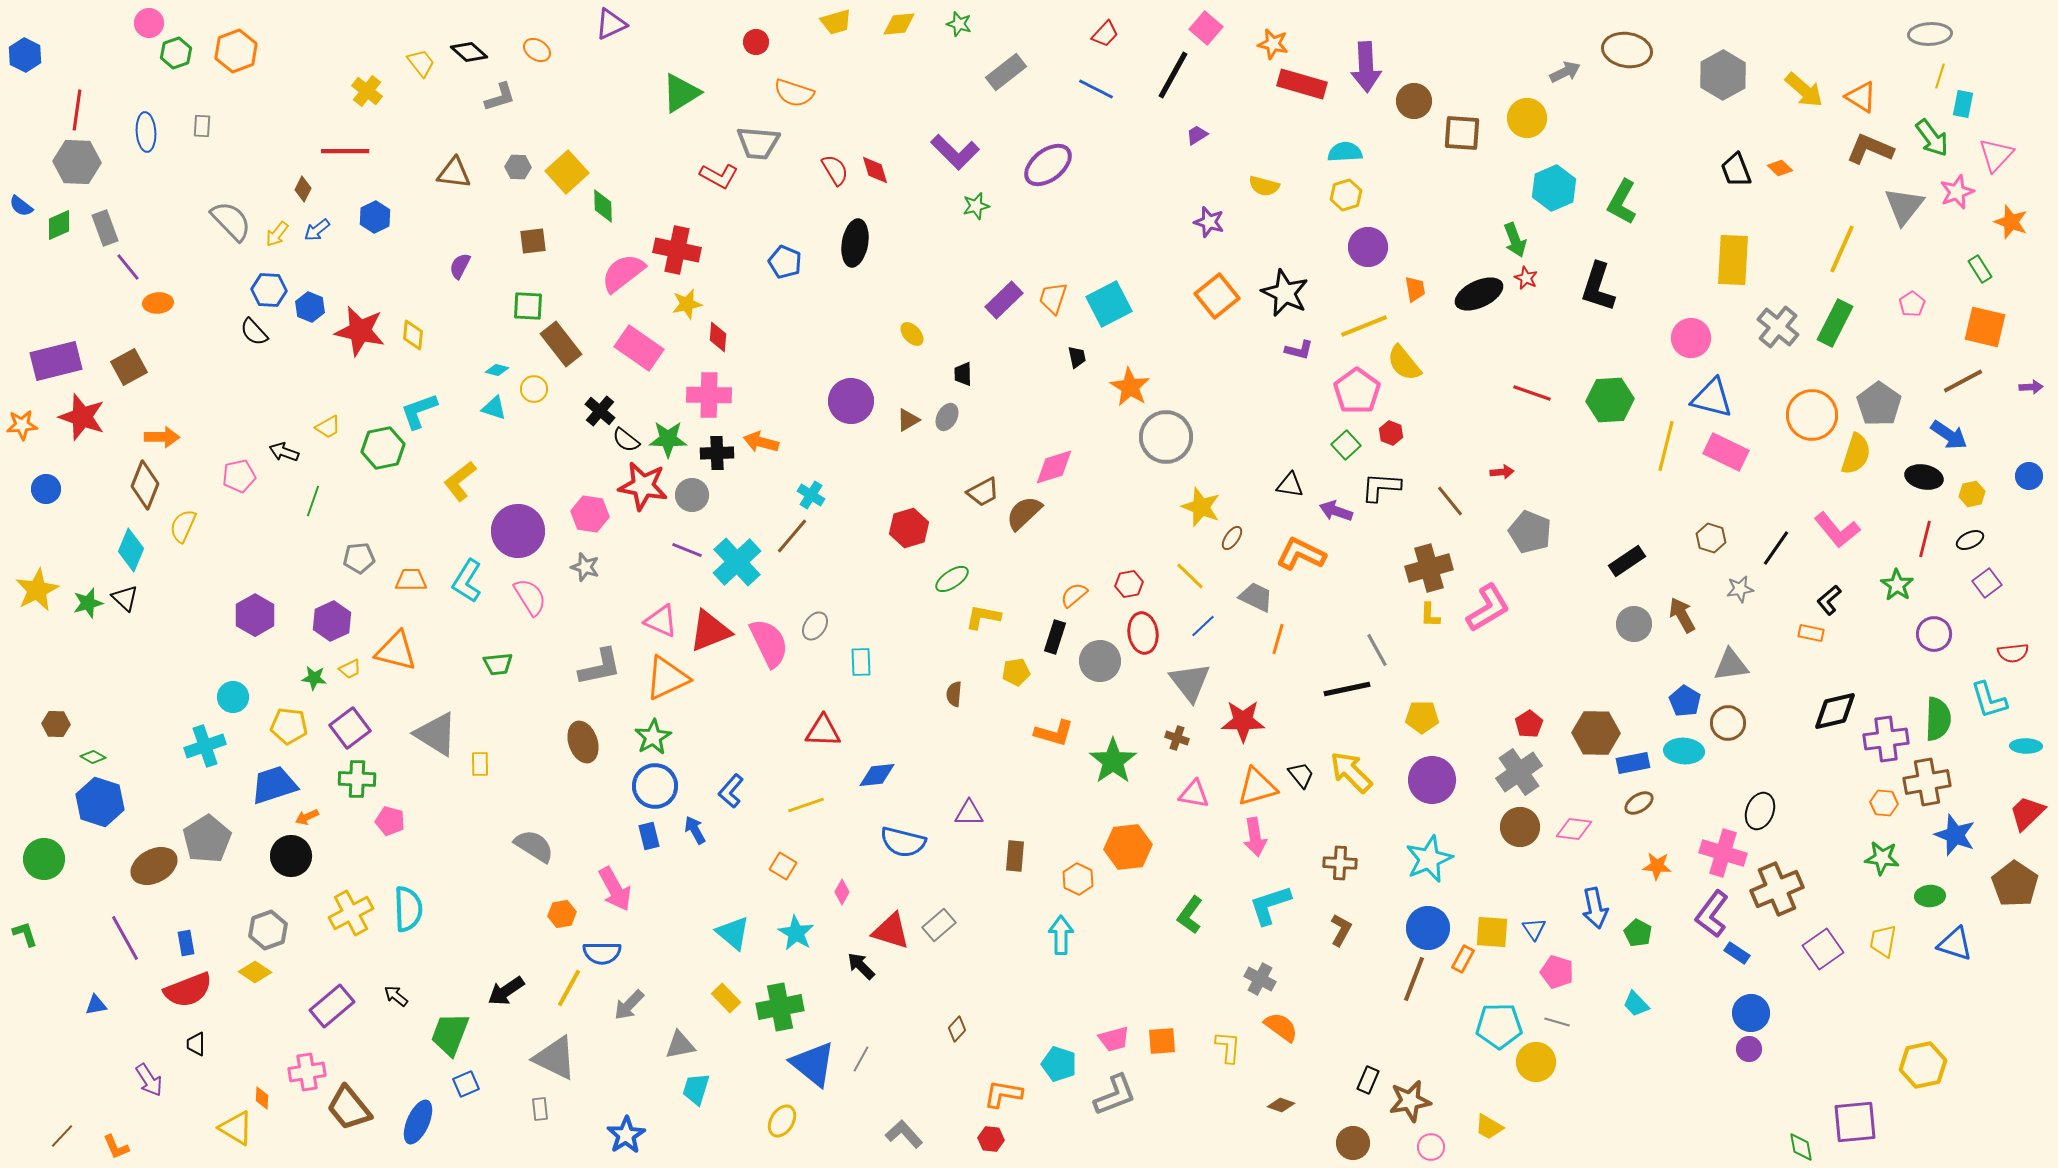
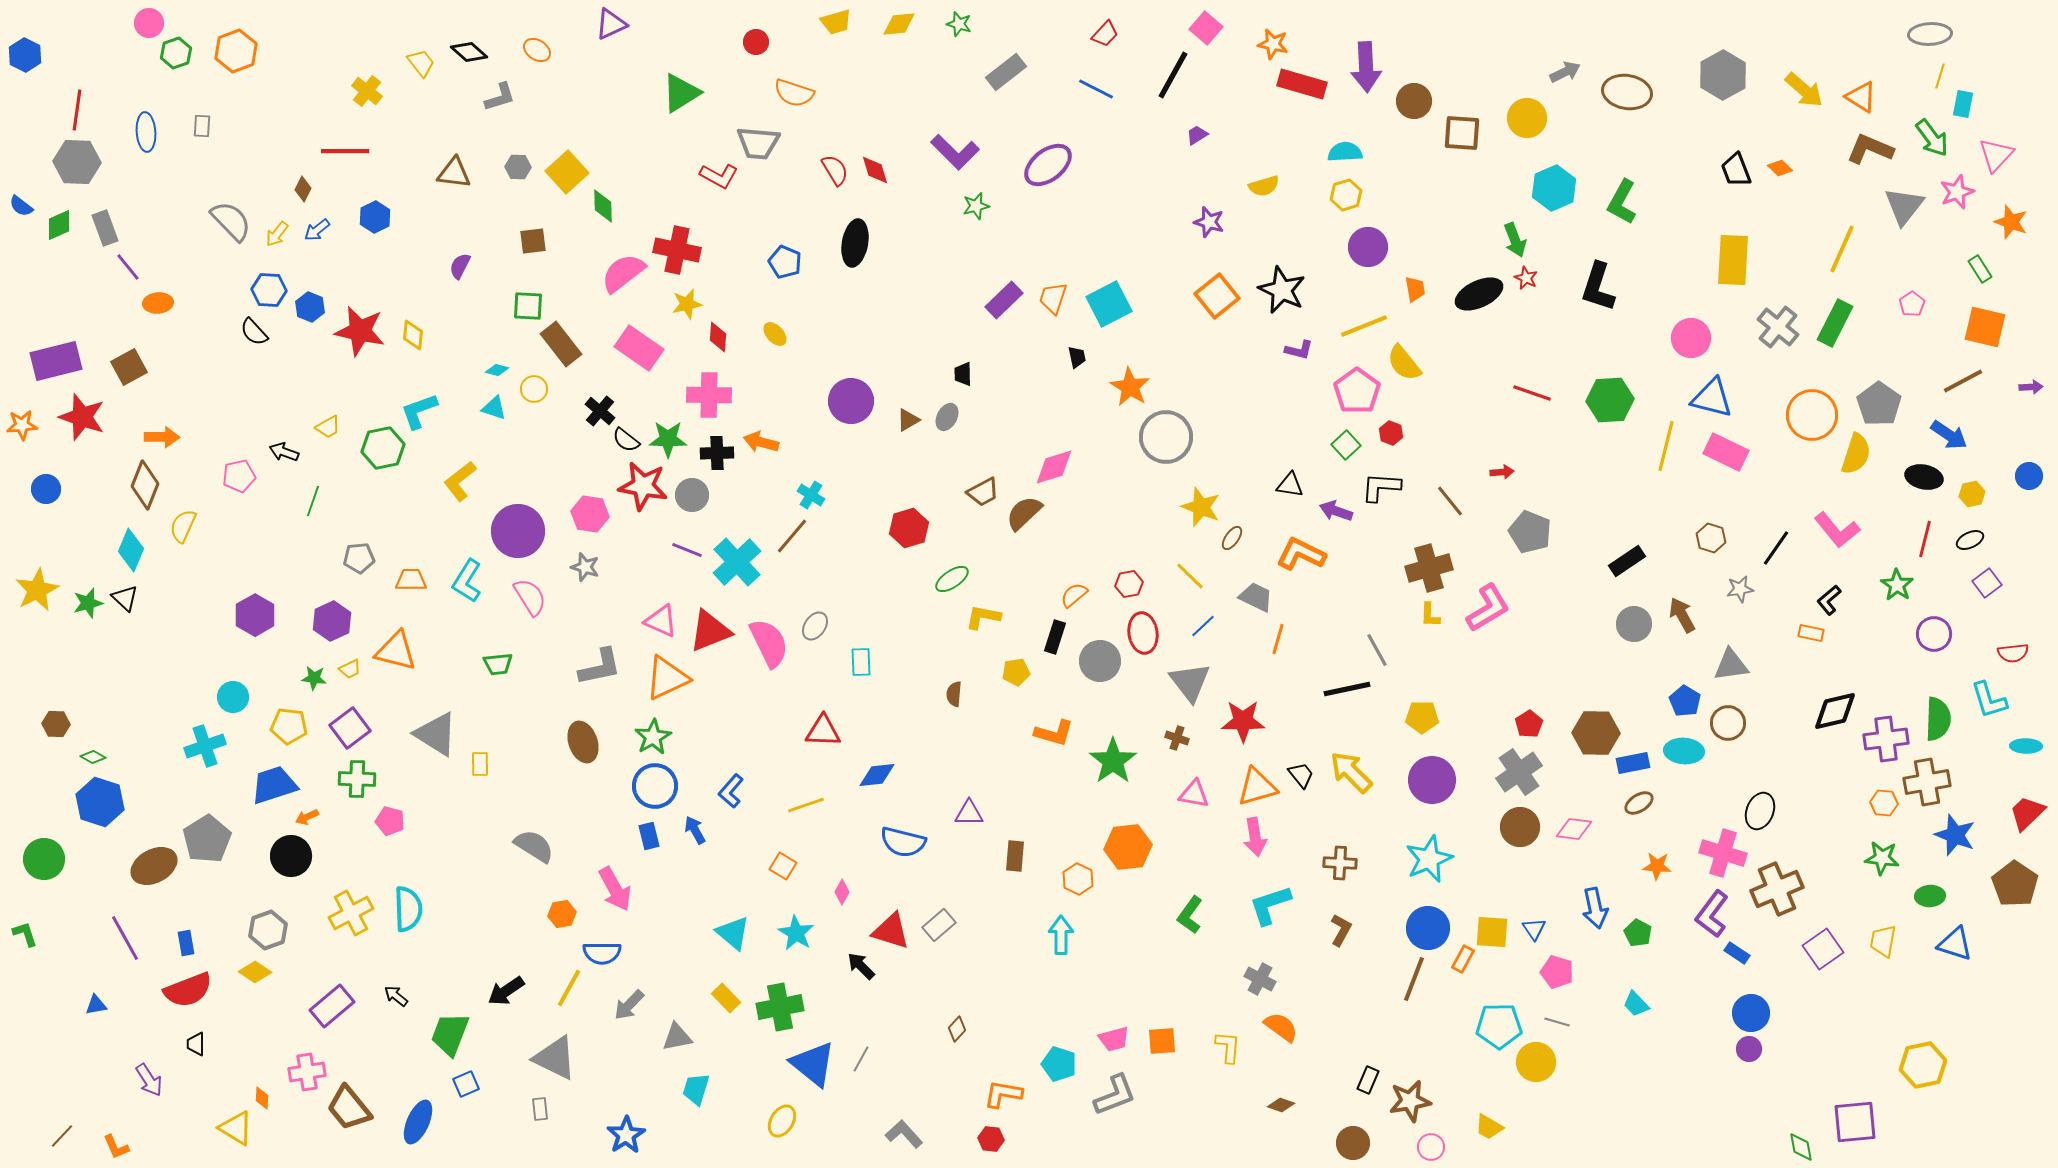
brown ellipse at (1627, 50): moved 42 px down
yellow semicircle at (1264, 186): rotated 32 degrees counterclockwise
black star at (1285, 293): moved 3 px left, 3 px up
yellow ellipse at (912, 334): moved 137 px left
gray triangle at (680, 1045): moved 3 px left, 8 px up
